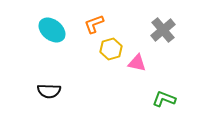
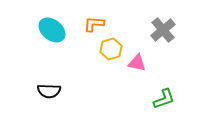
orange L-shape: rotated 25 degrees clockwise
green L-shape: rotated 140 degrees clockwise
